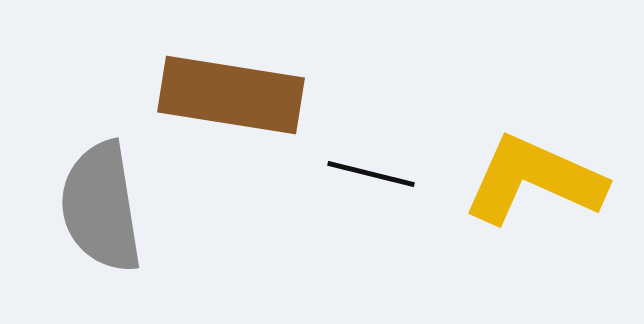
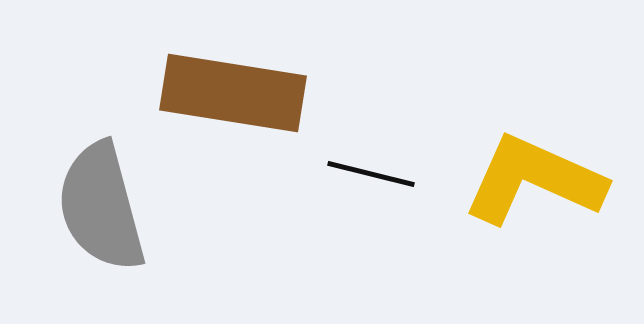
brown rectangle: moved 2 px right, 2 px up
gray semicircle: rotated 6 degrees counterclockwise
